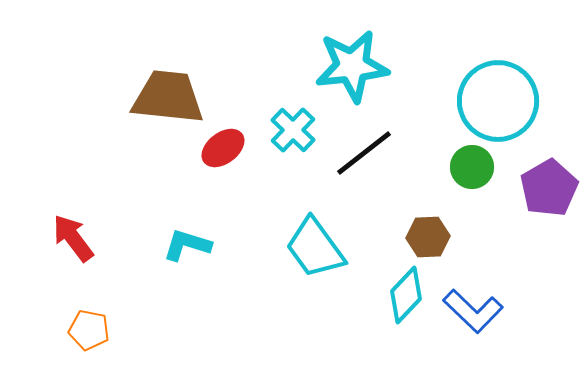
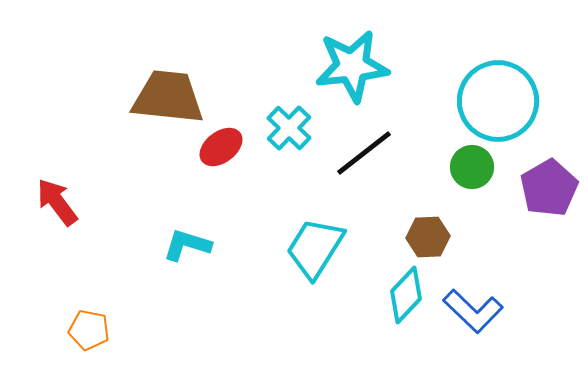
cyan cross: moved 4 px left, 2 px up
red ellipse: moved 2 px left, 1 px up
red arrow: moved 16 px left, 36 px up
cyan trapezoid: rotated 68 degrees clockwise
